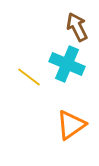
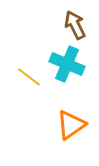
brown arrow: moved 2 px left, 2 px up
